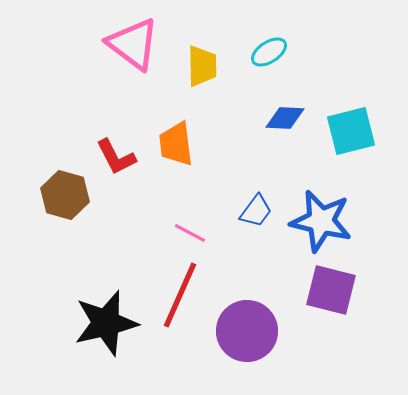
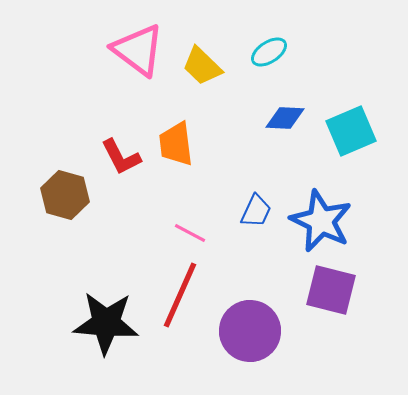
pink triangle: moved 5 px right, 6 px down
yellow trapezoid: rotated 135 degrees clockwise
cyan square: rotated 9 degrees counterclockwise
red L-shape: moved 5 px right
blue trapezoid: rotated 12 degrees counterclockwise
blue star: rotated 12 degrees clockwise
black star: rotated 18 degrees clockwise
purple circle: moved 3 px right
